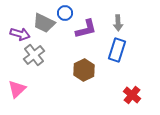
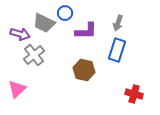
gray arrow: rotated 21 degrees clockwise
purple L-shape: moved 2 px down; rotated 15 degrees clockwise
brown hexagon: rotated 20 degrees counterclockwise
red cross: moved 2 px right, 1 px up; rotated 24 degrees counterclockwise
